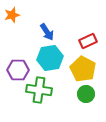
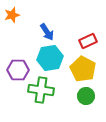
green cross: moved 2 px right
green circle: moved 2 px down
